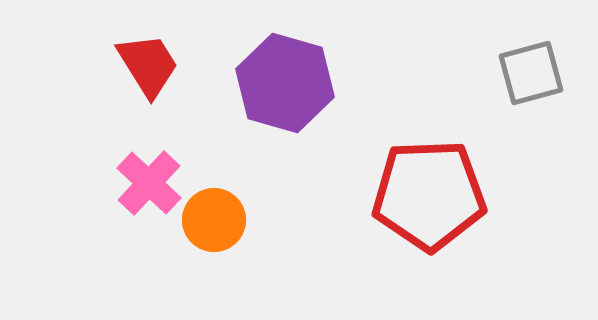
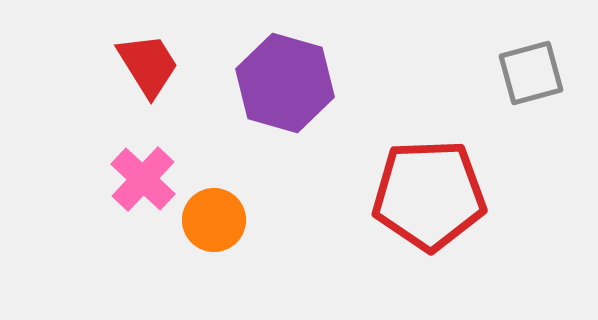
pink cross: moved 6 px left, 4 px up
